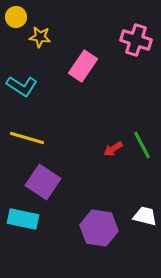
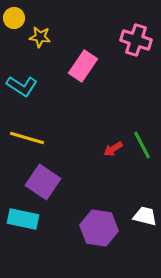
yellow circle: moved 2 px left, 1 px down
